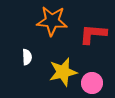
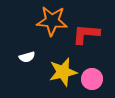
red L-shape: moved 7 px left
white semicircle: rotated 77 degrees clockwise
pink circle: moved 4 px up
